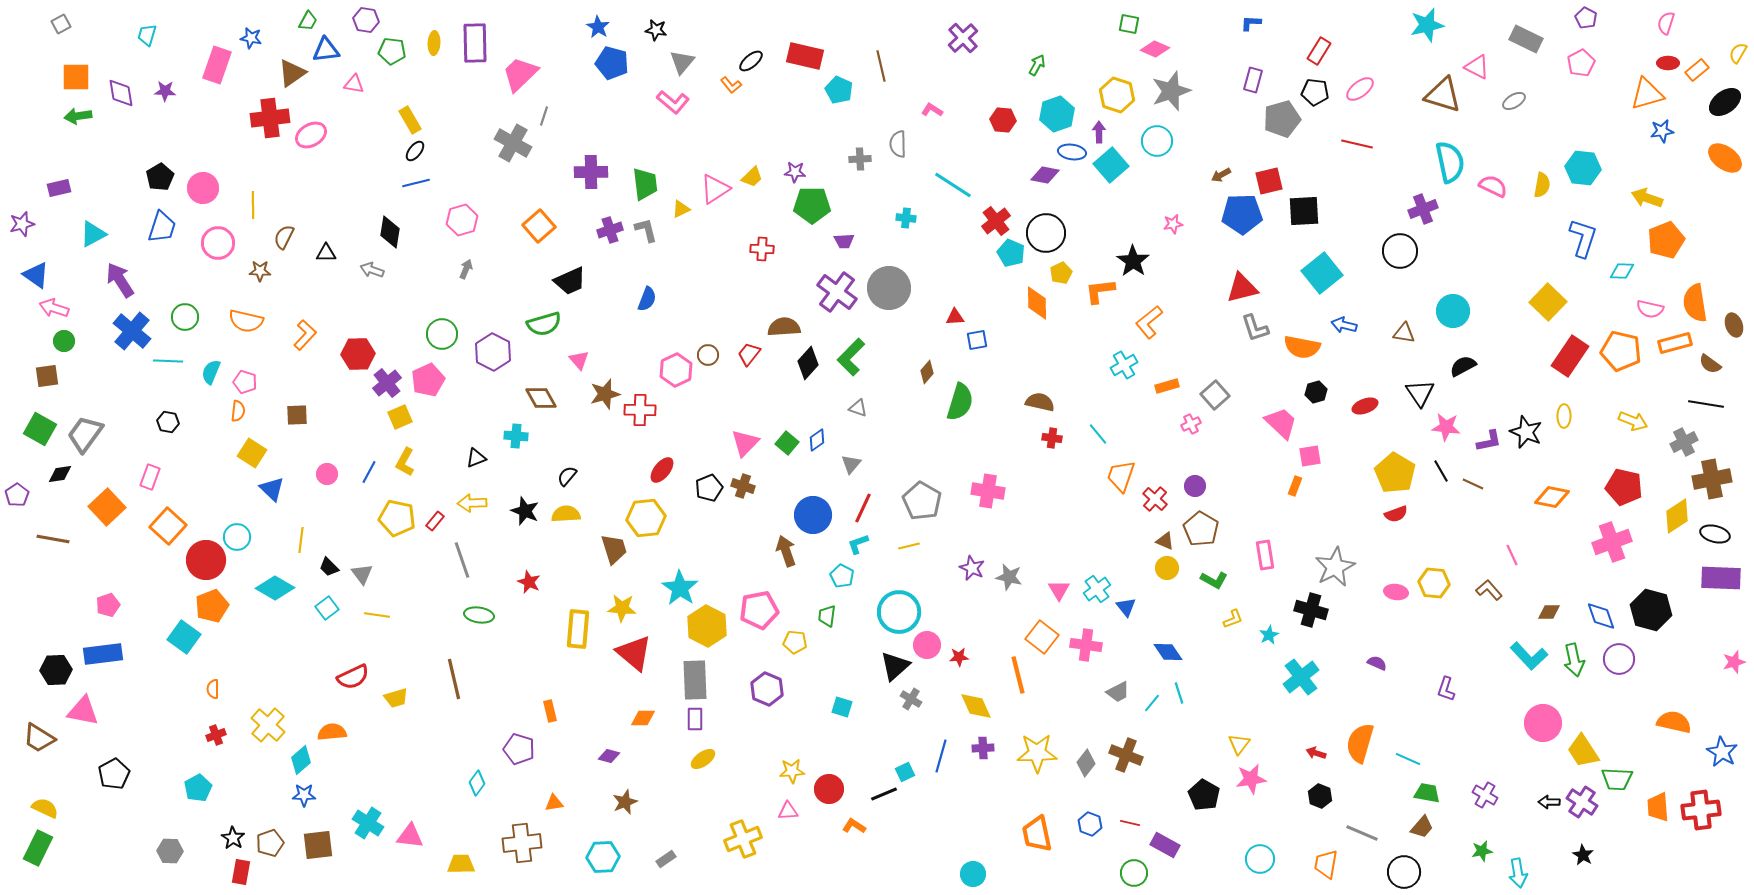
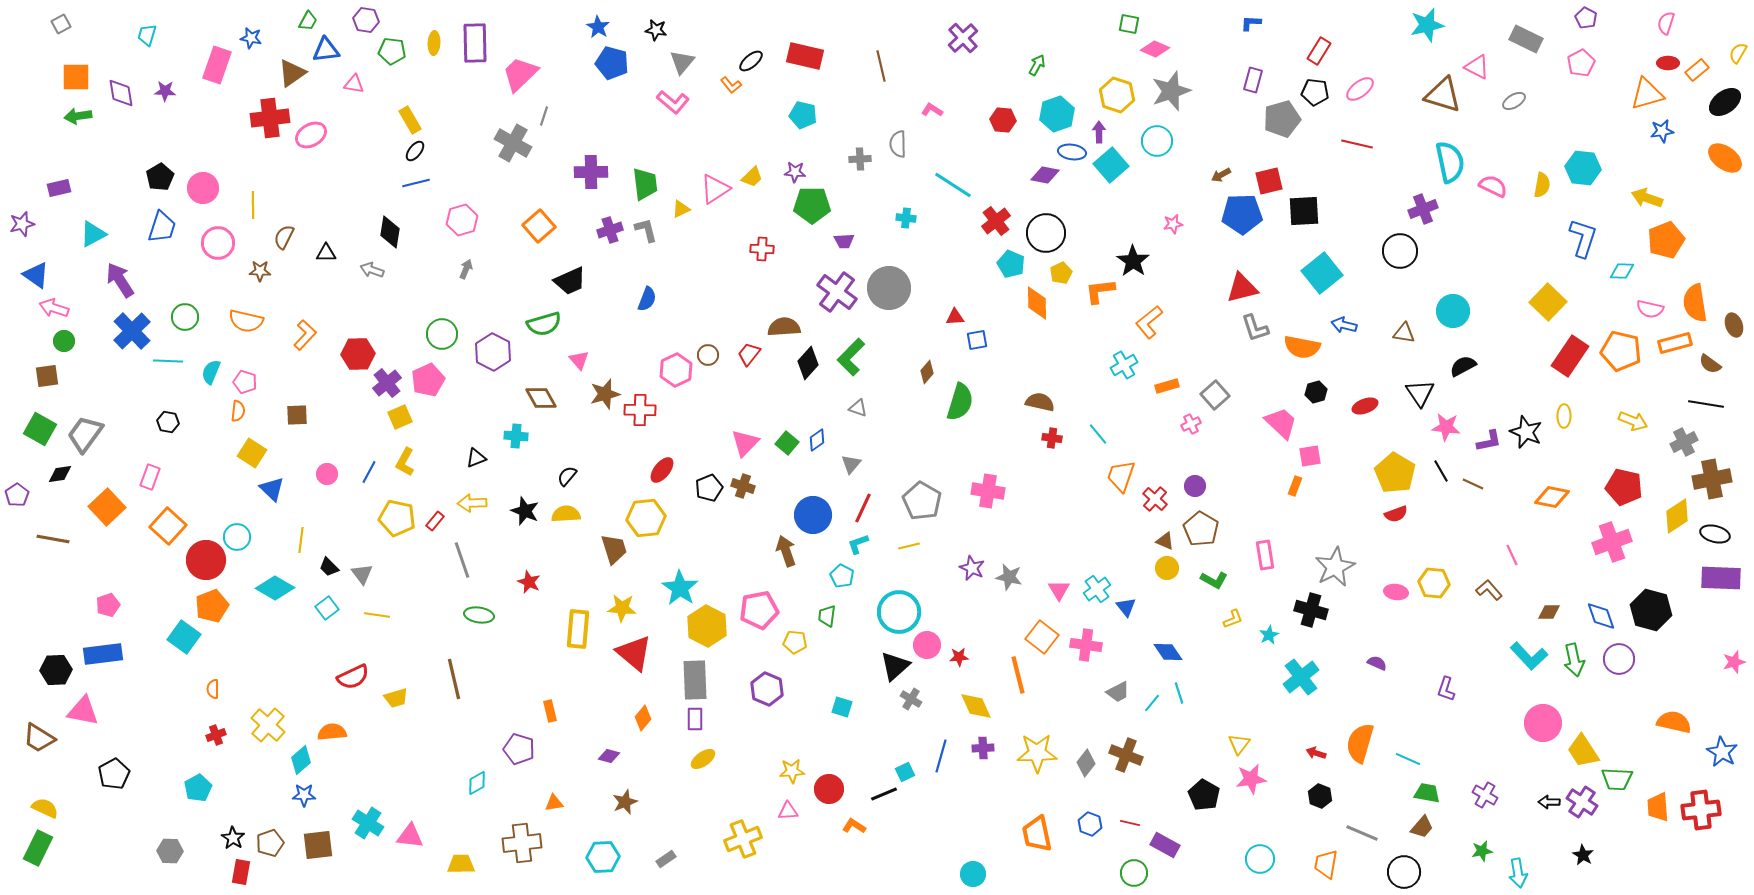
cyan pentagon at (839, 90): moved 36 px left, 25 px down; rotated 12 degrees counterclockwise
cyan pentagon at (1011, 253): moved 11 px down
blue cross at (132, 331): rotated 6 degrees clockwise
orange diamond at (643, 718): rotated 50 degrees counterclockwise
cyan diamond at (477, 783): rotated 25 degrees clockwise
